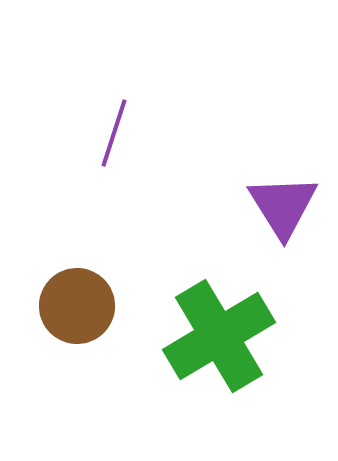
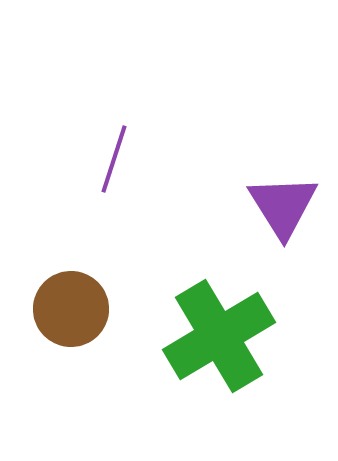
purple line: moved 26 px down
brown circle: moved 6 px left, 3 px down
